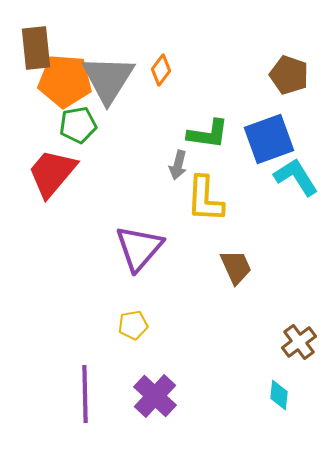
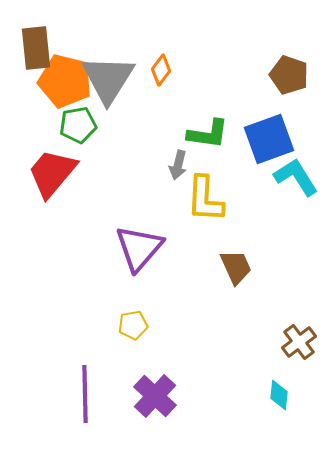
orange pentagon: rotated 10 degrees clockwise
